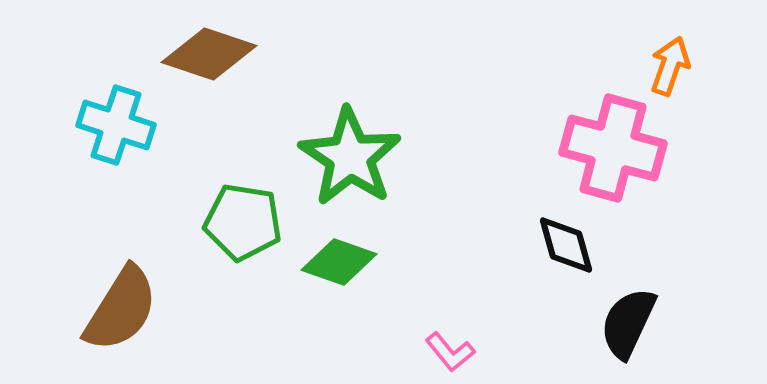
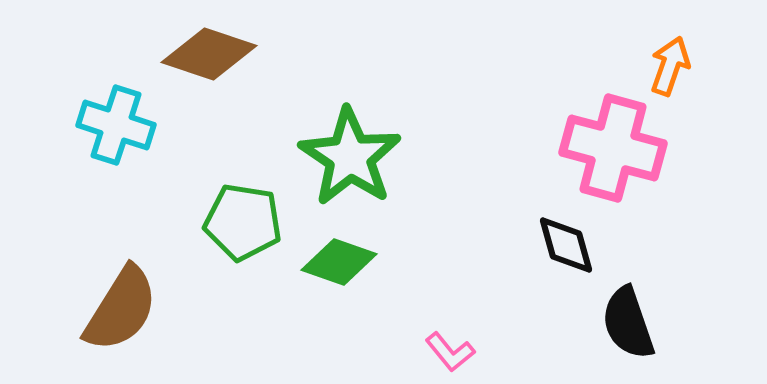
black semicircle: rotated 44 degrees counterclockwise
